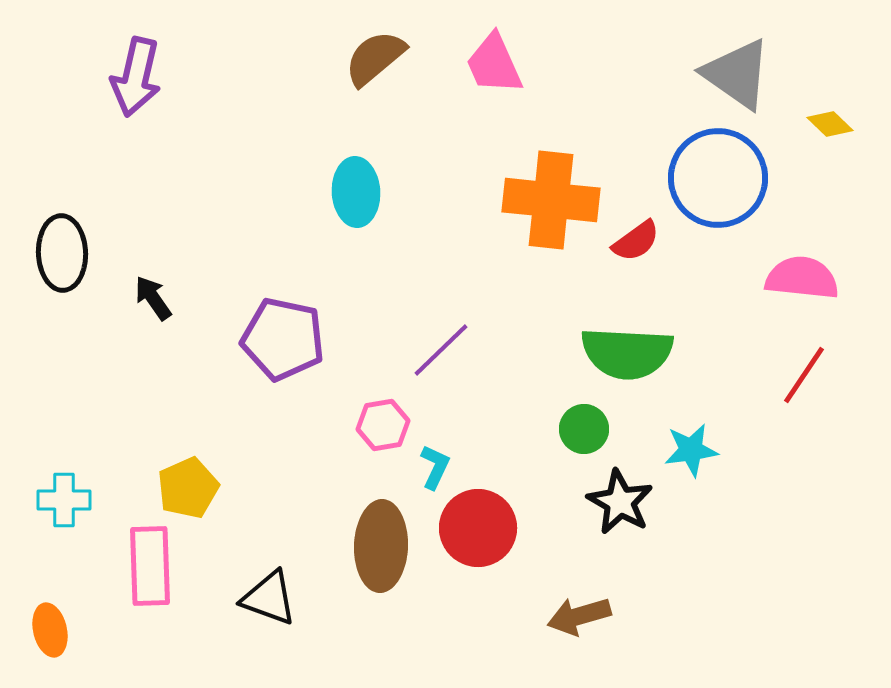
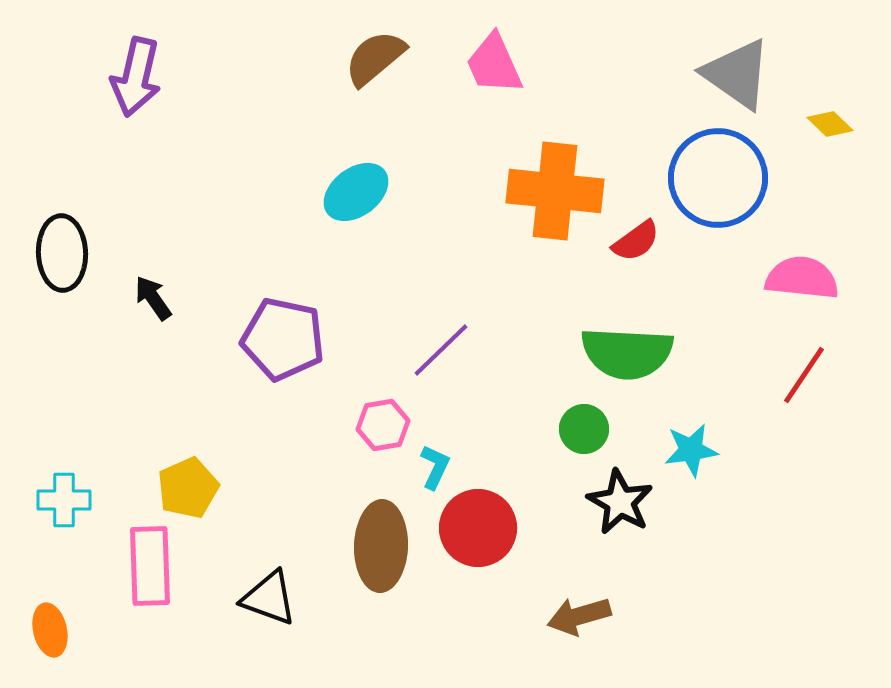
cyan ellipse: rotated 56 degrees clockwise
orange cross: moved 4 px right, 9 px up
